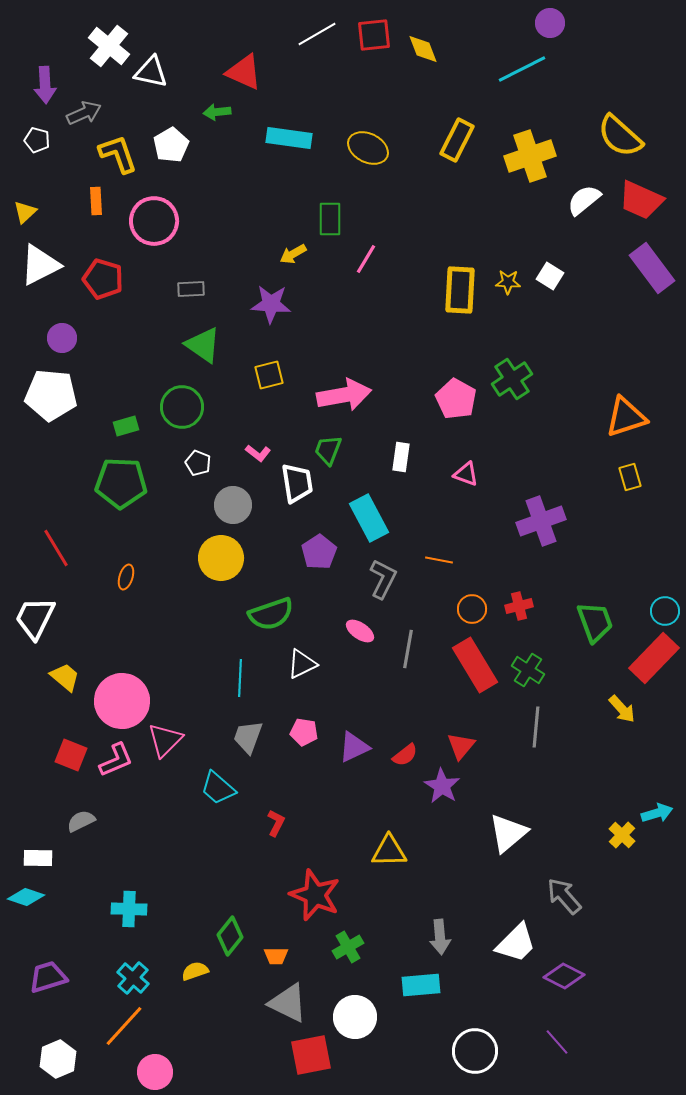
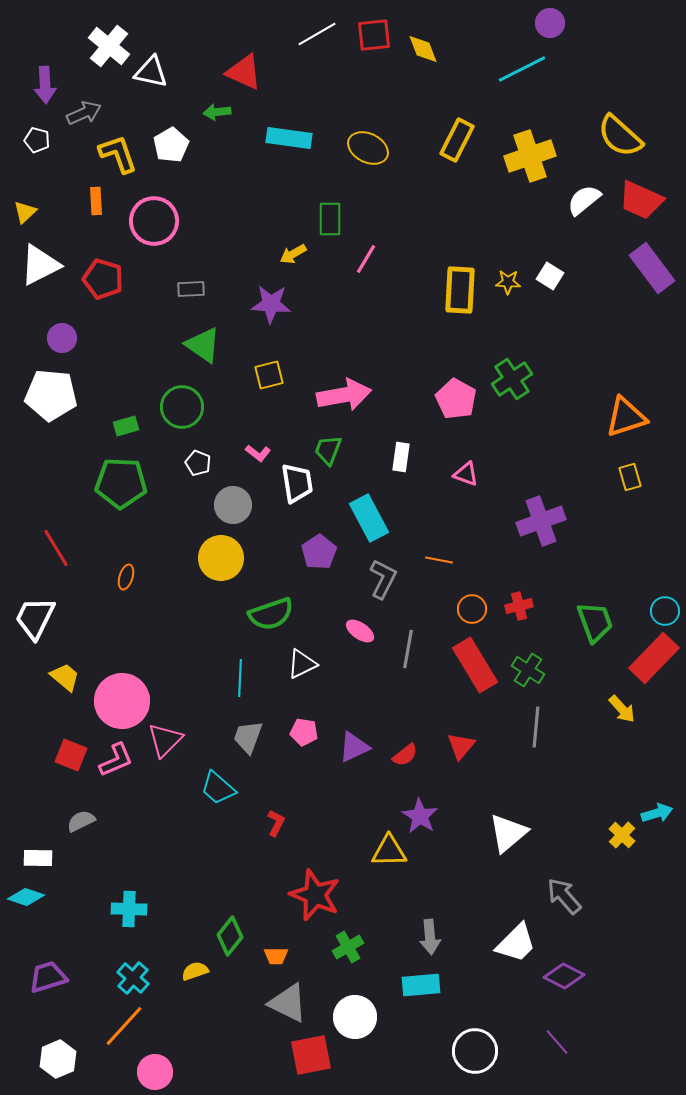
purple star at (442, 786): moved 22 px left, 30 px down
gray arrow at (440, 937): moved 10 px left
